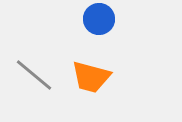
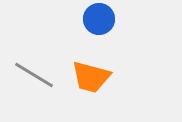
gray line: rotated 9 degrees counterclockwise
